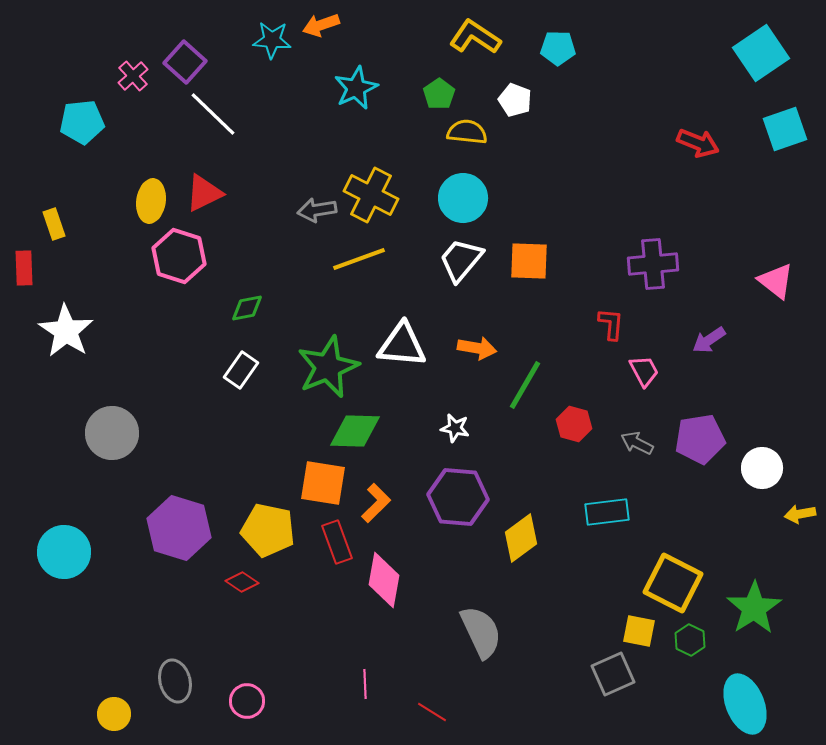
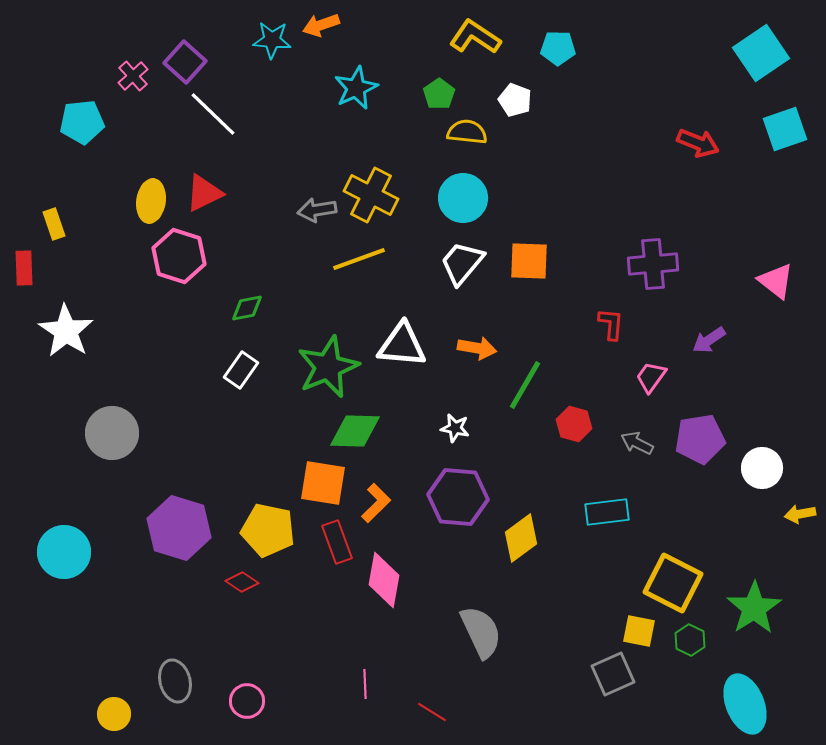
white trapezoid at (461, 260): moved 1 px right, 3 px down
pink trapezoid at (644, 371): moved 7 px right, 6 px down; rotated 116 degrees counterclockwise
